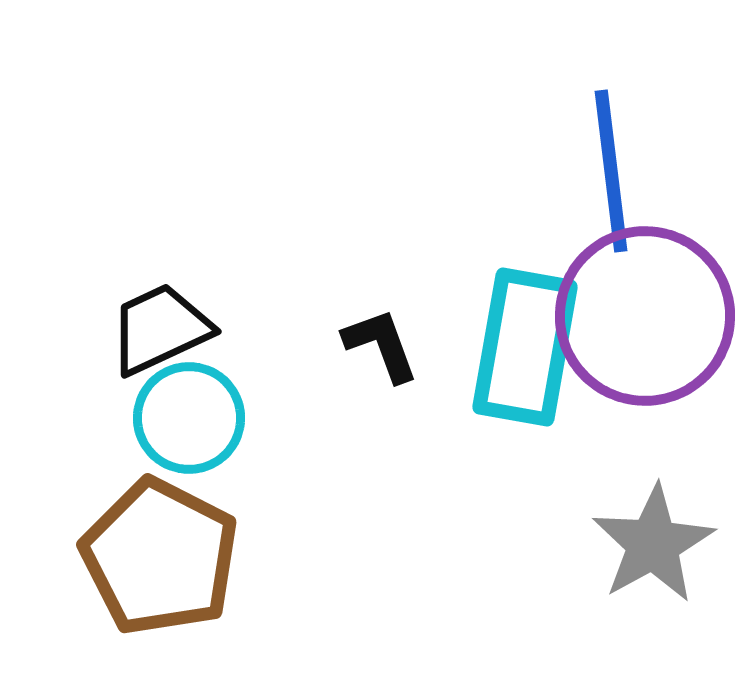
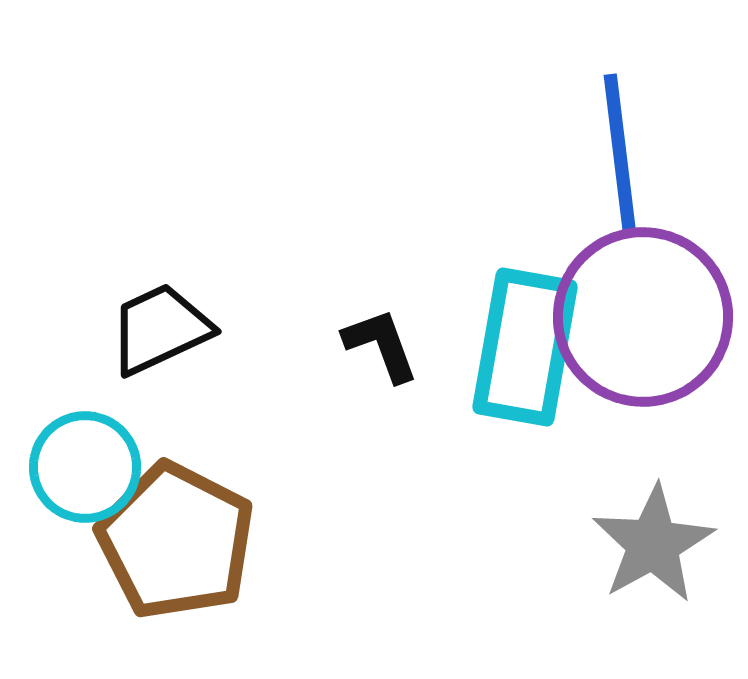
blue line: moved 9 px right, 16 px up
purple circle: moved 2 px left, 1 px down
cyan circle: moved 104 px left, 49 px down
brown pentagon: moved 16 px right, 16 px up
